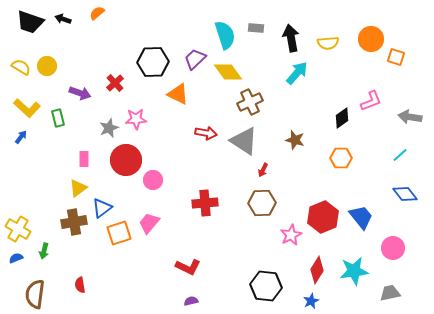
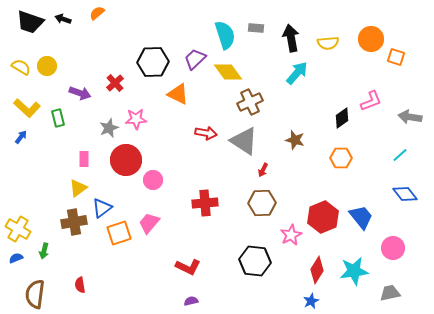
black hexagon at (266, 286): moved 11 px left, 25 px up
